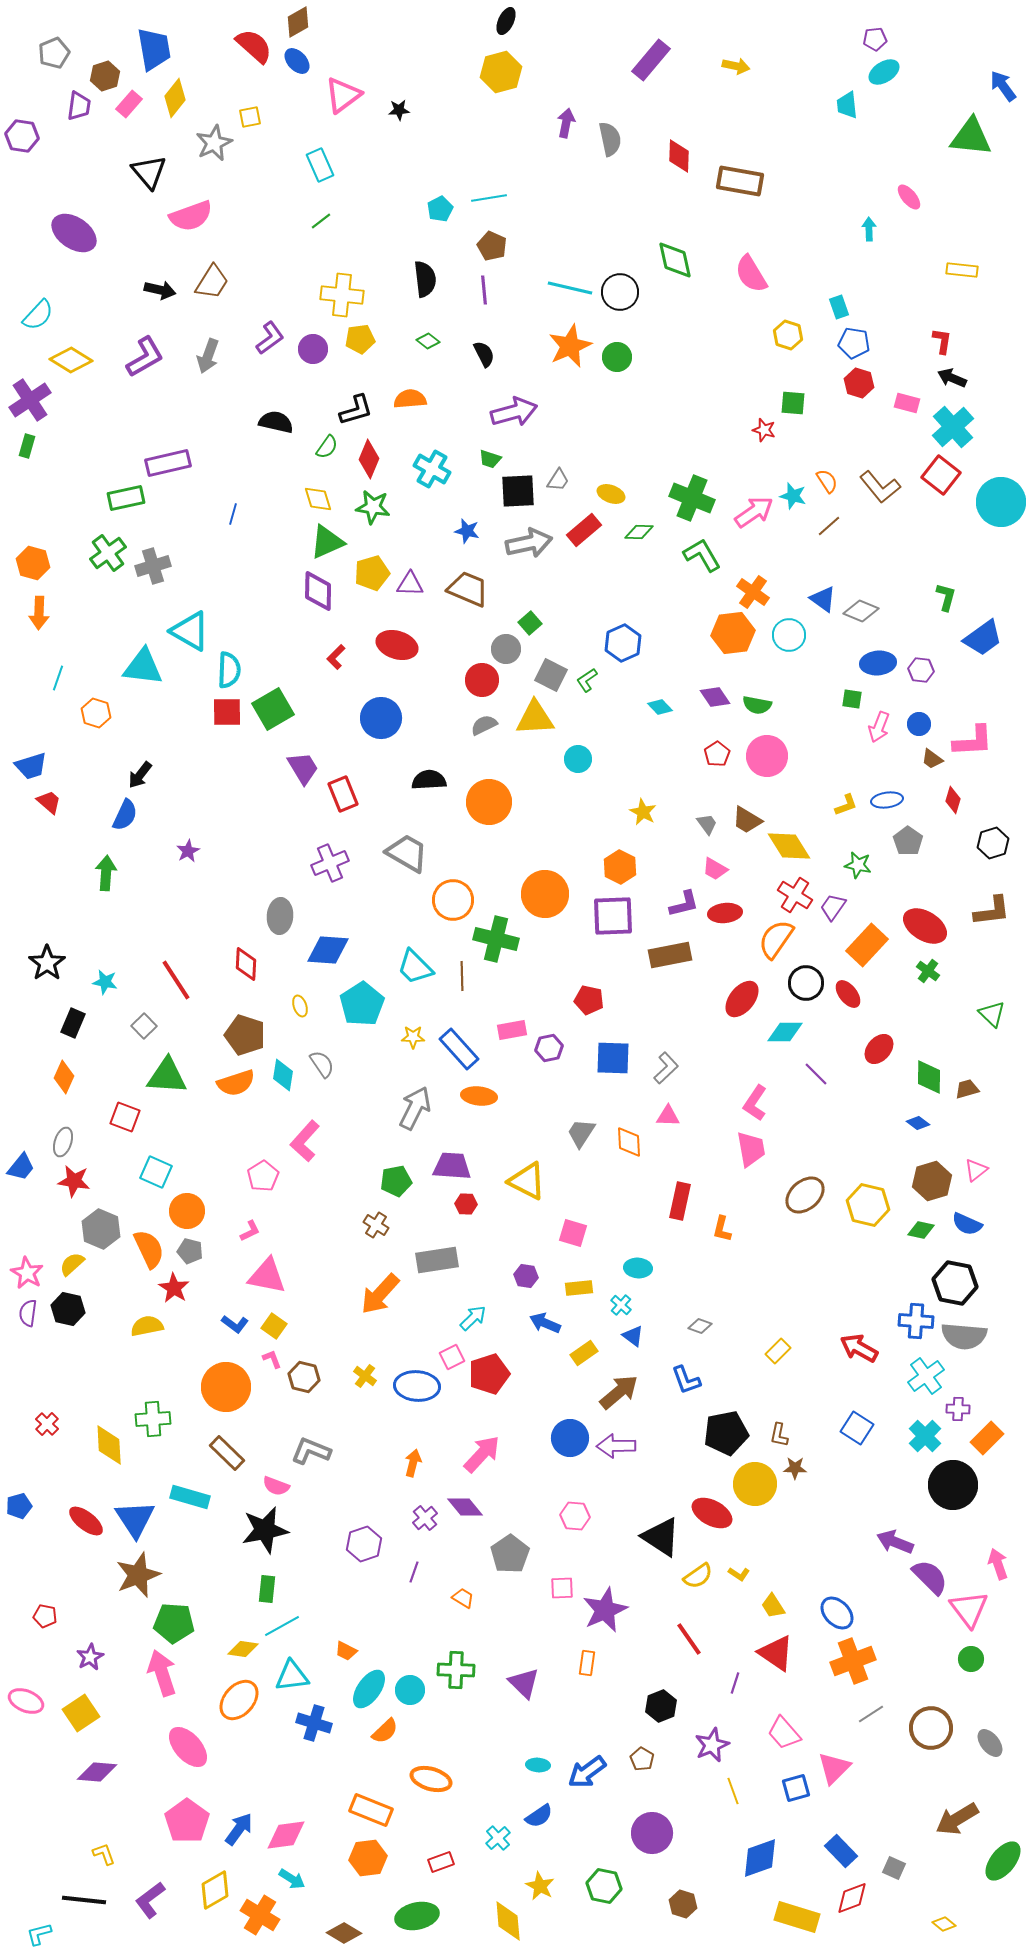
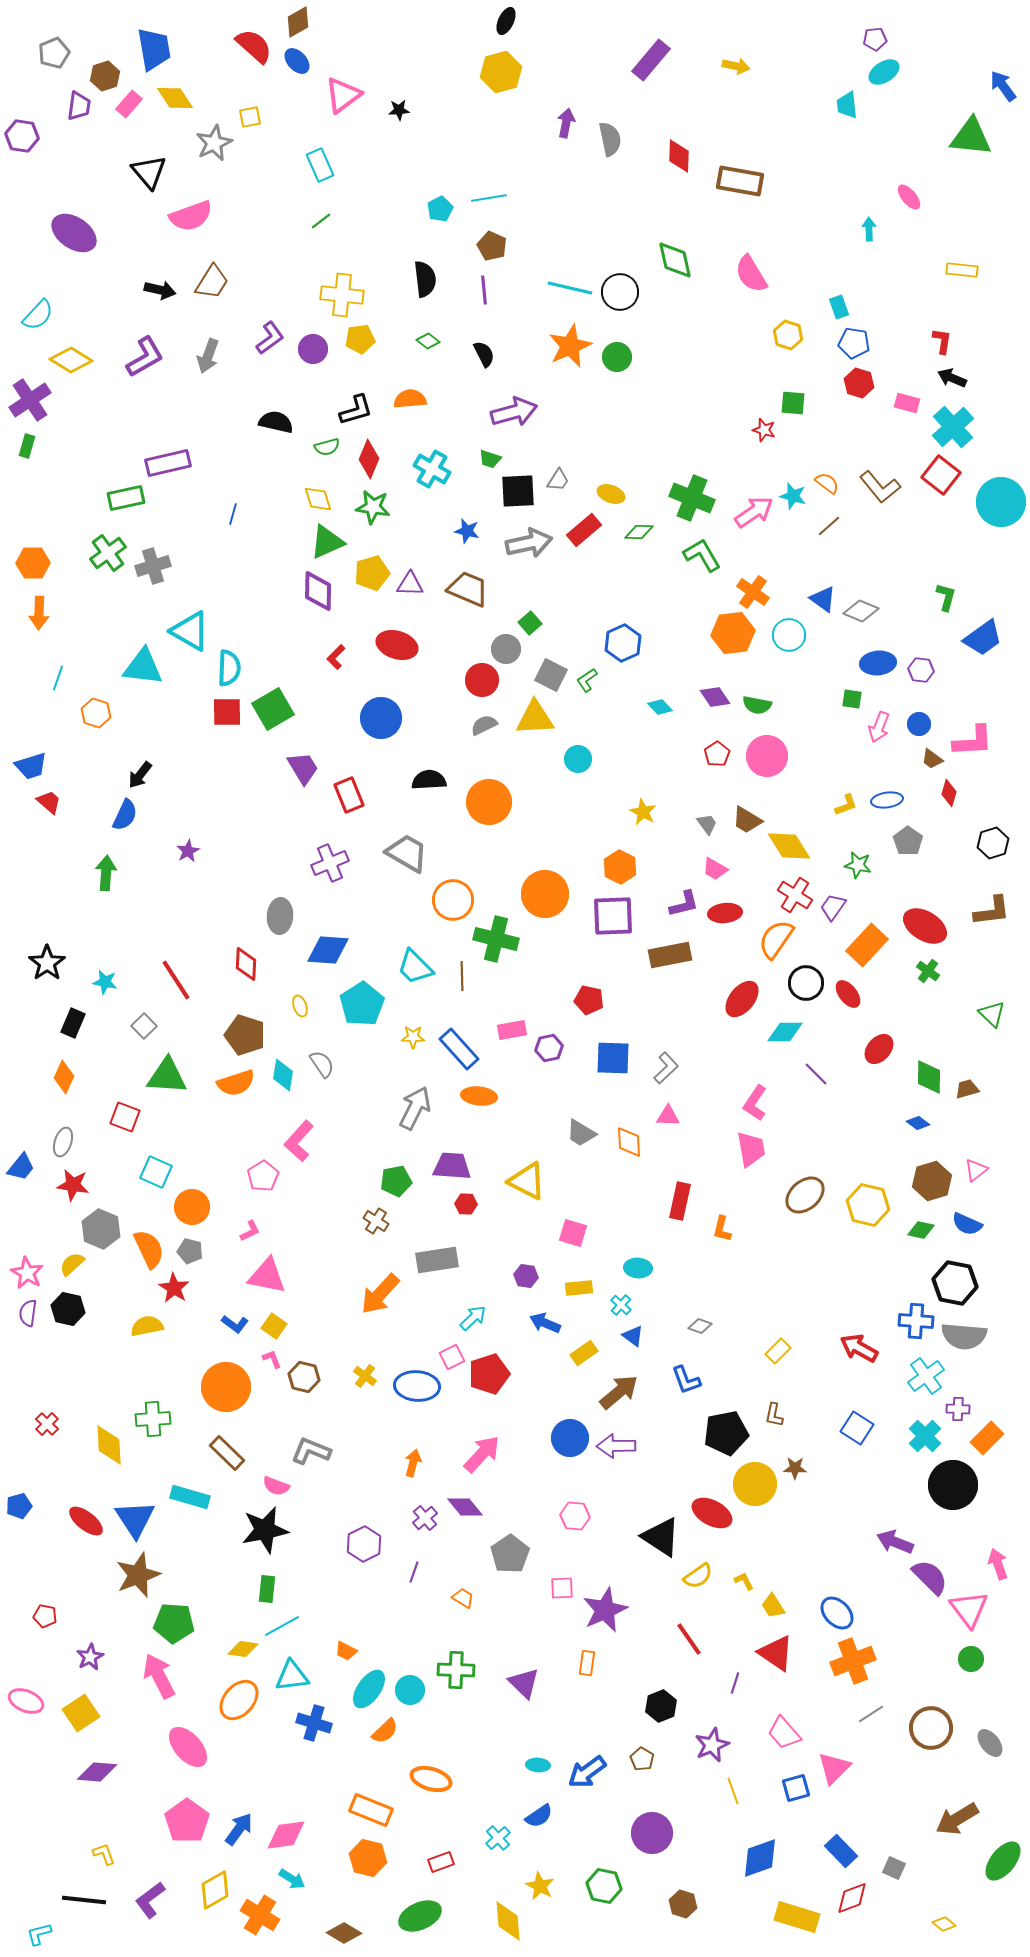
yellow diamond at (175, 98): rotated 72 degrees counterclockwise
green semicircle at (327, 447): rotated 40 degrees clockwise
orange semicircle at (827, 481): moved 2 px down; rotated 20 degrees counterclockwise
orange hexagon at (33, 563): rotated 16 degrees counterclockwise
cyan semicircle at (229, 670): moved 2 px up
red rectangle at (343, 794): moved 6 px right, 1 px down
red diamond at (953, 800): moved 4 px left, 7 px up
gray trapezoid at (581, 1133): rotated 92 degrees counterclockwise
pink L-shape at (305, 1141): moved 6 px left
red star at (74, 1181): moved 1 px left, 4 px down
orange circle at (187, 1211): moved 5 px right, 4 px up
brown cross at (376, 1225): moved 4 px up
brown L-shape at (779, 1435): moved 5 px left, 20 px up
purple hexagon at (364, 1544): rotated 8 degrees counterclockwise
yellow L-shape at (739, 1574): moved 5 px right, 7 px down; rotated 150 degrees counterclockwise
pink arrow at (162, 1673): moved 3 px left, 3 px down; rotated 9 degrees counterclockwise
orange hexagon at (368, 1858): rotated 21 degrees clockwise
green ellipse at (417, 1916): moved 3 px right; rotated 12 degrees counterclockwise
